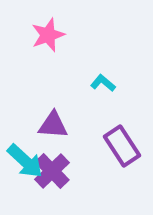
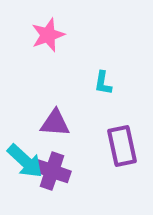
cyan L-shape: rotated 120 degrees counterclockwise
purple triangle: moved 2 px right, 2 px up
purple rectangle: rotated 21 degrees clockwise
purple cross: rotated 27 degrees counterclockwise
